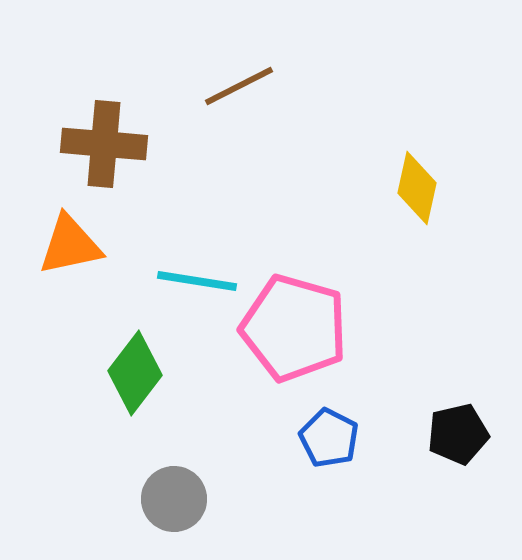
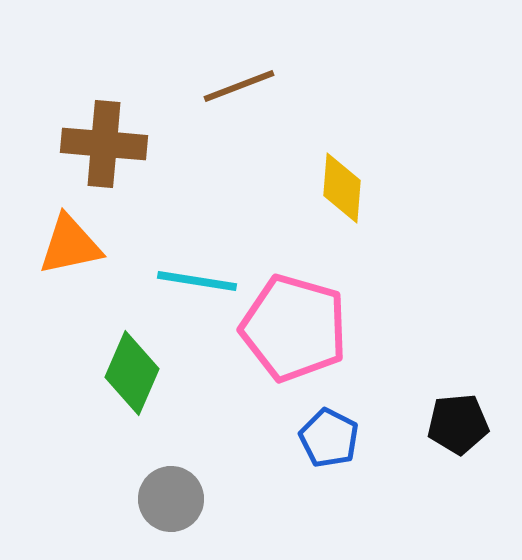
brown line: rotated 6 degrees clockwise
yellow diamond: moved 75 px left; rotated 8 degrees counterclockwise
green diamond: moved 3 px left; rotated 14 degrees counterclockwise
black pentagon: moved 10 px up; rotated 8 degrees clockwise
gray circle: moved 3 px left
